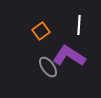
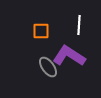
orange square: rotated 36 degrees clockwise
